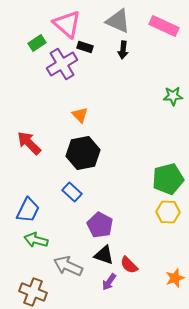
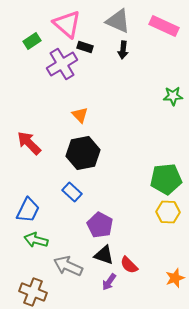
green rectangle: moved 5 px left, 2 px up
green pentagon: moved 2 px left; rotated 8 degrees clockwise
